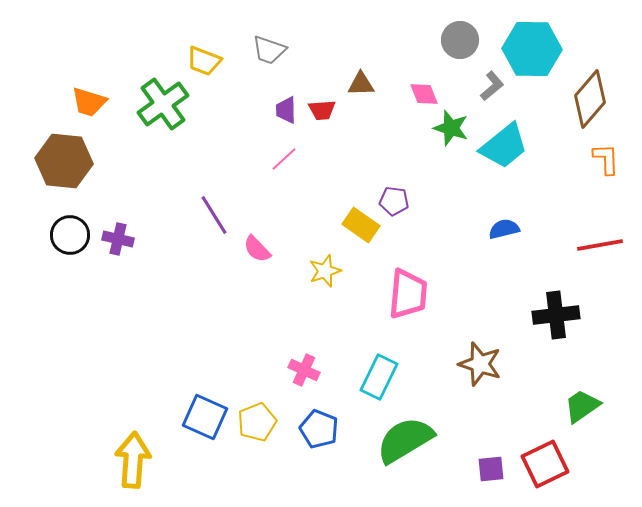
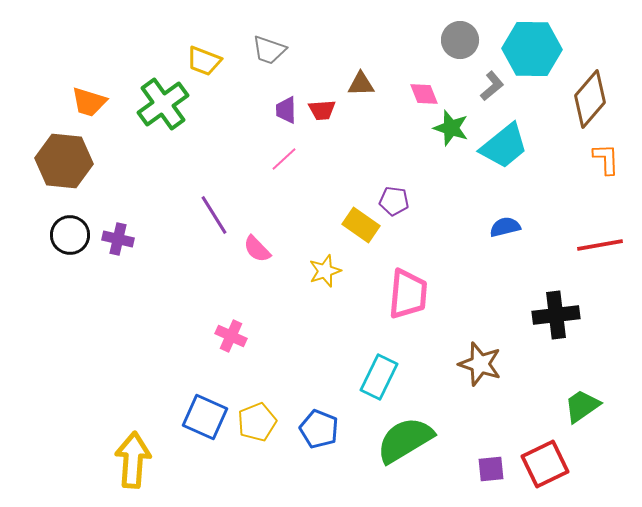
blue semicircle: moved 1 px right, 2 px up
pink cross: moved 73 px left, 34 px up
